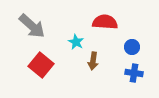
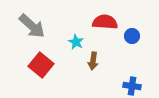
blue circle: moved 11 px up
blue cross: moved 2 px left, 13 px down
